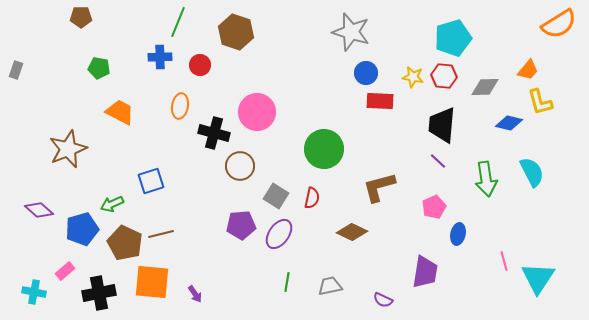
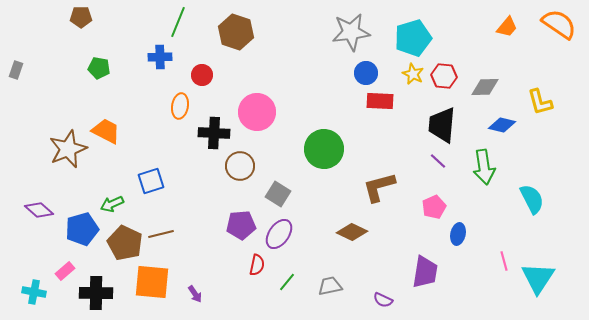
orange semicircle at (559, 24): rotated 114 degrees counterclockwise
gray star at (351, 32): rotated 24 degrees counterclockwise
cyan pentagon at (453, 38): moved 40 px left
red circle at (200, 65): moved 2 px right, 10 px down
orange trapezoid at (528, 70): moved 21 px left, 43 px up
yellow star at (413, 77): moved 3 px up; rotated 15 degrees clockwise
orange trapezoid at (120, 112): moved 14 px left, 19 px down
blue diamond at (509, 123): moved 7 px left, 2 px down
black cross at (214, 133): rotated 12 degrees counterclockwise
cyan semicircle at (532, 172): moved 27 px down
green arrow at (486, 179): moved 2 px left, 12 px up
gray square at (276, 196): moved 2 px right, 2 px up
red semicircle at (312, 198): moved 55 px left, 67 px down
green line at (287, 282): rotated 30 degrees clockwise
black cross at (99, 293): moved 3 px left; rotated 12 degrees clockwise
